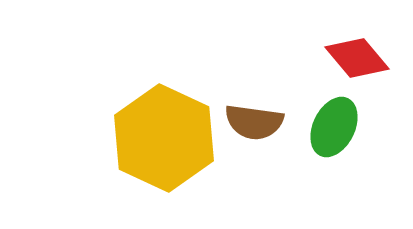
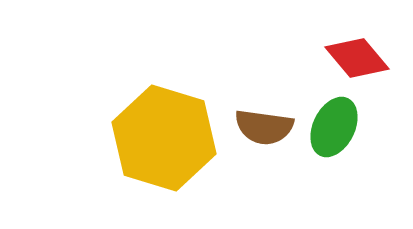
brown semicircle: moved 10 px right, 5 px down
yellow hexagon: rotated 8 degrees counterclockwise
